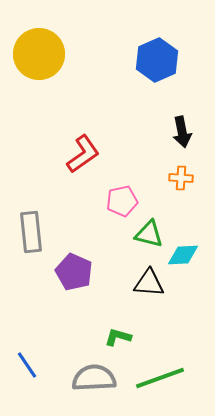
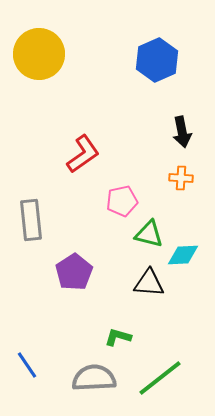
gray rectangle: moved 12 px up
purple pentagon: rotated 15 degrees clockwise
green line: rotated 18 degrees counterclockwise
